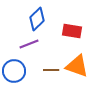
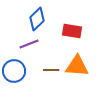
orange triangle: rotated 15 degrees counterclockwise
